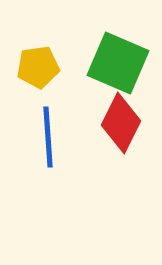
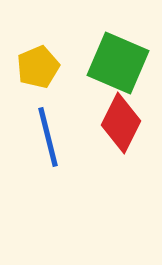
yellow pentagon: rotated 15 degrees counterclockwise
blue line: rotated 10 degrees counterclockwise
